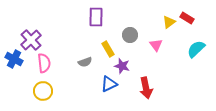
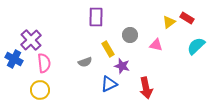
pink triangle: rotated 40 degrees counterclockwise
cyan semicircle: moved 3 px up
yellow circle: moved 3 px left, 1 px up
